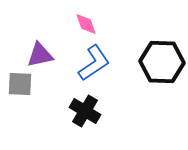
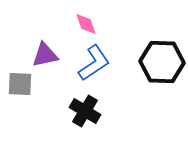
purple triangle: moved 5 px right
